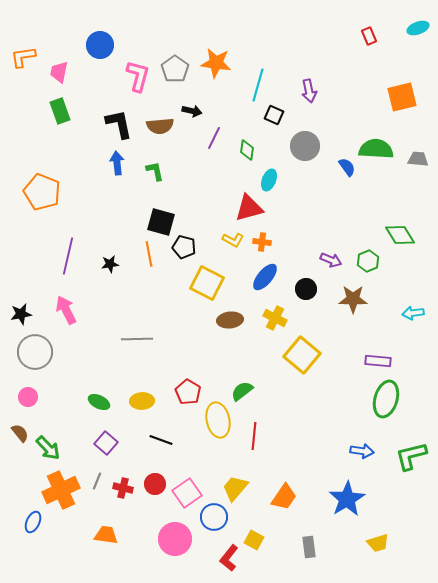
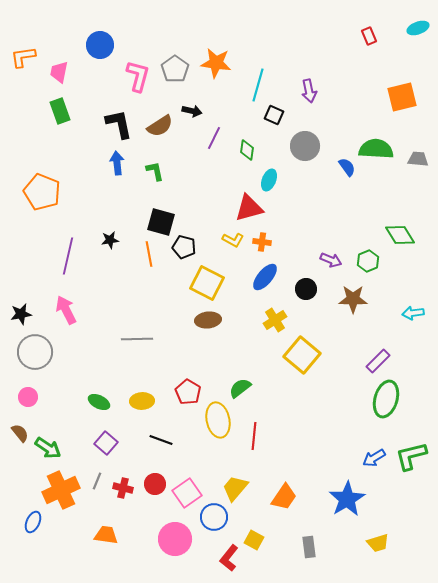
brown semicircle at (160, 126): rotated 28 degrees counterclockwise
black star at (110, 264): moved 24 px up
yellow cross at (275, 318): moved 2 px down; rotated 30 degrees clockwise
brown ellipse at (230, 320): moved 22 px left
purple rectangle at (378, 361): rotated 50 degrees counterclockwise
green semicircle at (242, 391): moved 2 px left, 3 px up
green arrow at (48, 448): rotated 12 degrees counterclockwise
blue arrow at (362, 451): moved 12 px right, 7 px down; rotated 140 degrees clockwise
